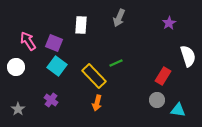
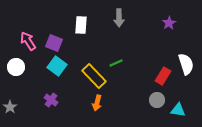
gray arrow: rotated 24 degrees counterclockwise
white semicircle: moved 2 px left, 8 px down
gray star: moved 8 px left, 2 px up
